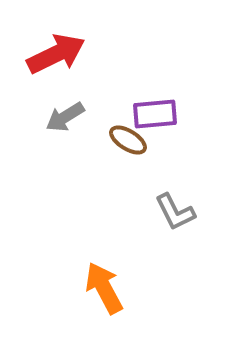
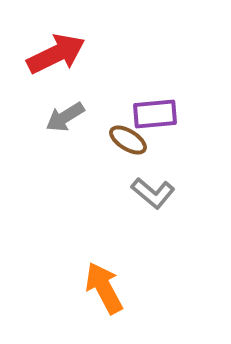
gray L-shape: moved 22 px left, 19 px up; rotated 24 degrees counterclockwise
